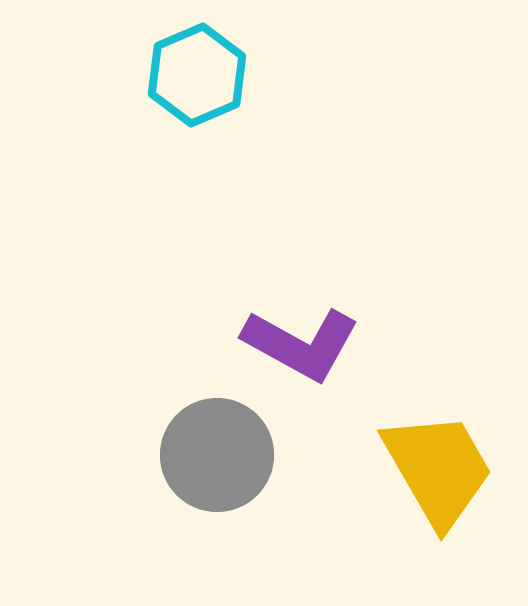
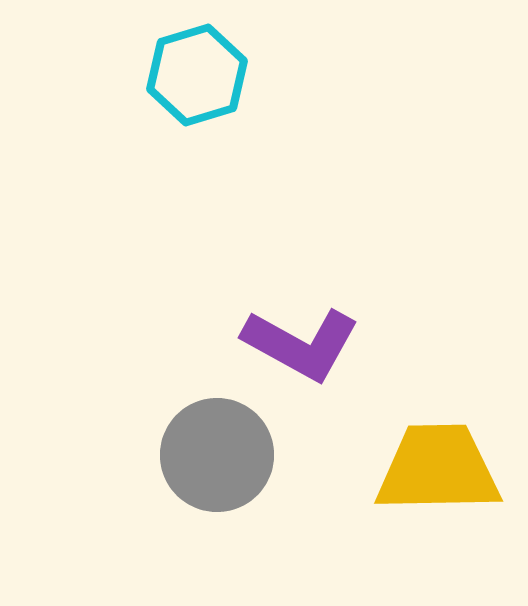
cyan hexagon: rotated 6 degrees clockwise
yellow trapezoid: rotated 61 degrees counterclockwise
